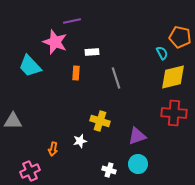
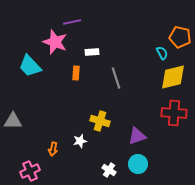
purple line: moved 1 px down
white cross: rotated 16 degrees clockwise
